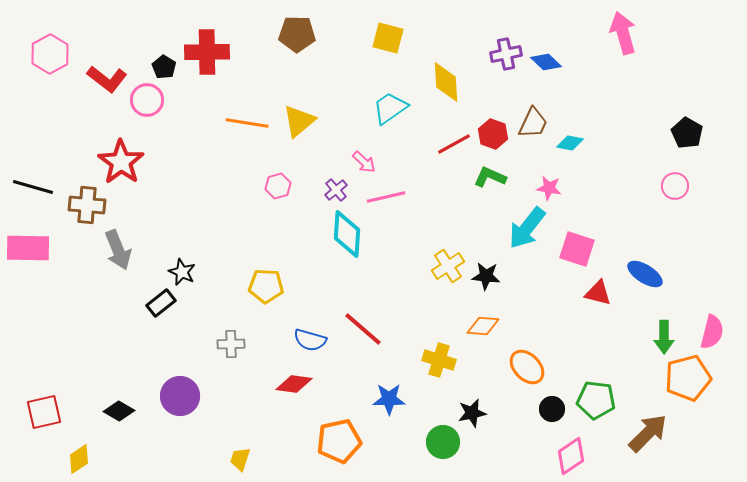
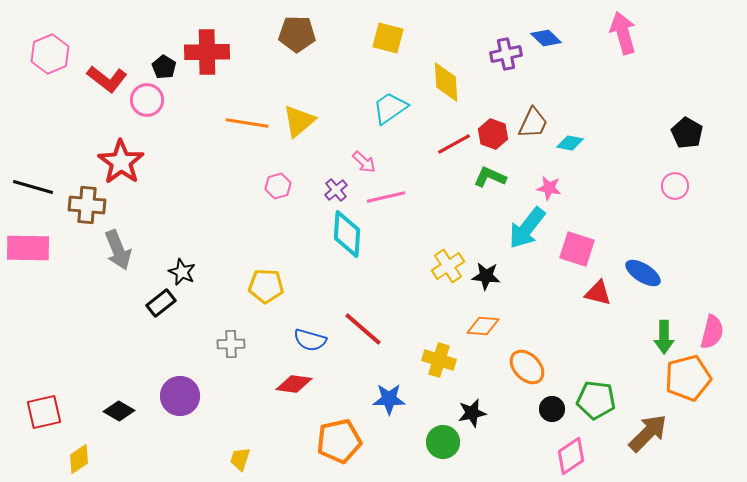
pink hexagon at (50, 54): rotated 6 degrees clockwise
blue diamond at (546, 62): moved 24 px up
blue ellipse at (645, 274): moved 2 px left, 1 px up
